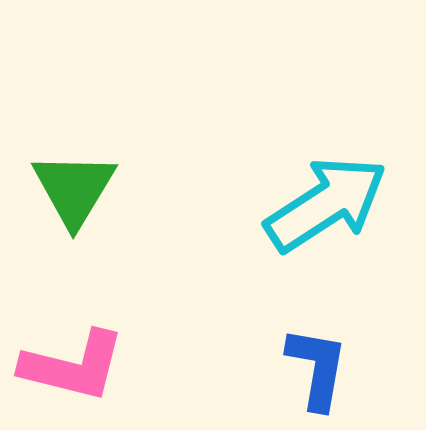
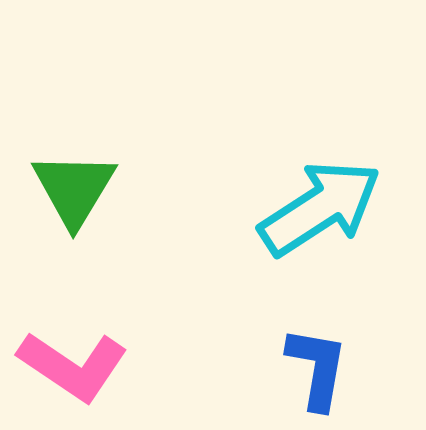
cyan arrow: moved 6 px left, 4 px down
pink L-shape: rotated 20 degrees clockwise
